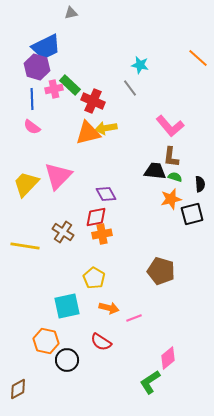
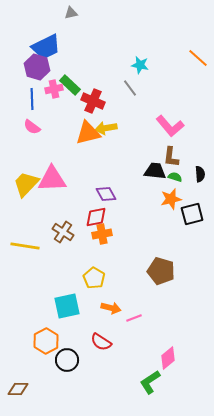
pink triangle: moved 6 px left, 3 px down; rotated 44 degrees clockwise
black semicircle: moved 10 px up
orange arrow: moved 2 px right
orange hexagon: rotated 20 degrees clockwise
brown diamond: rotated 30 degrees clockwise
